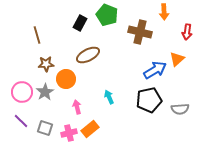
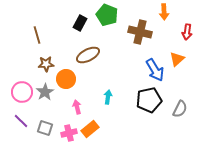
blue arrow: rotated 90 degrees clockwise
cyan arrow: moved 1 px left; rotated 32 degrees clockwise
gray semicircle: rotated 60 degrees counterclockwise
